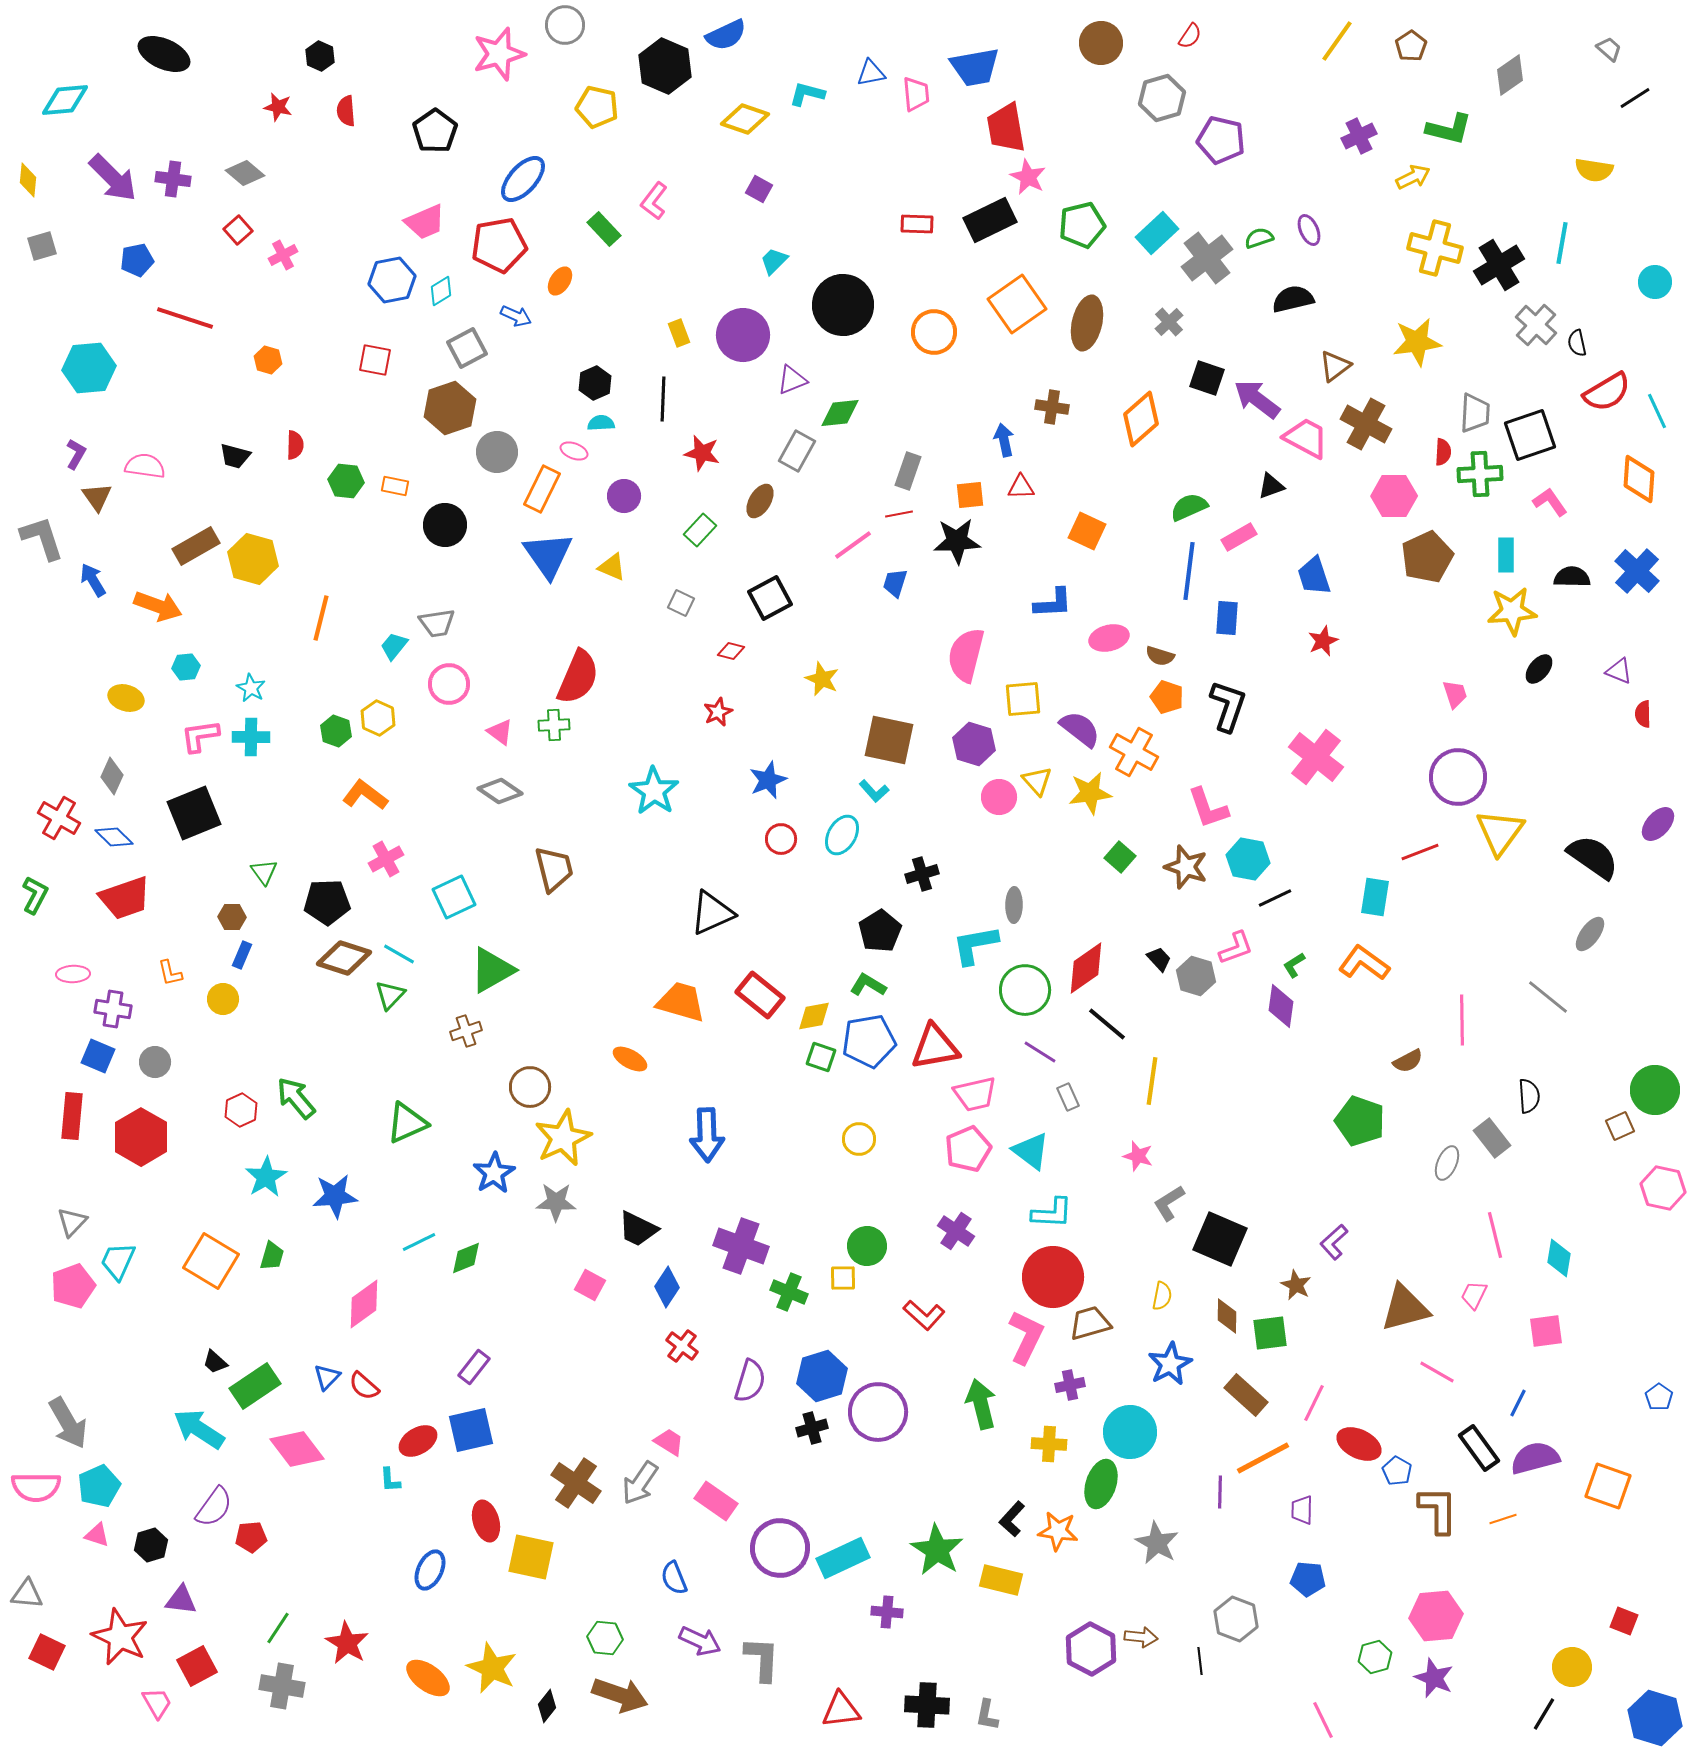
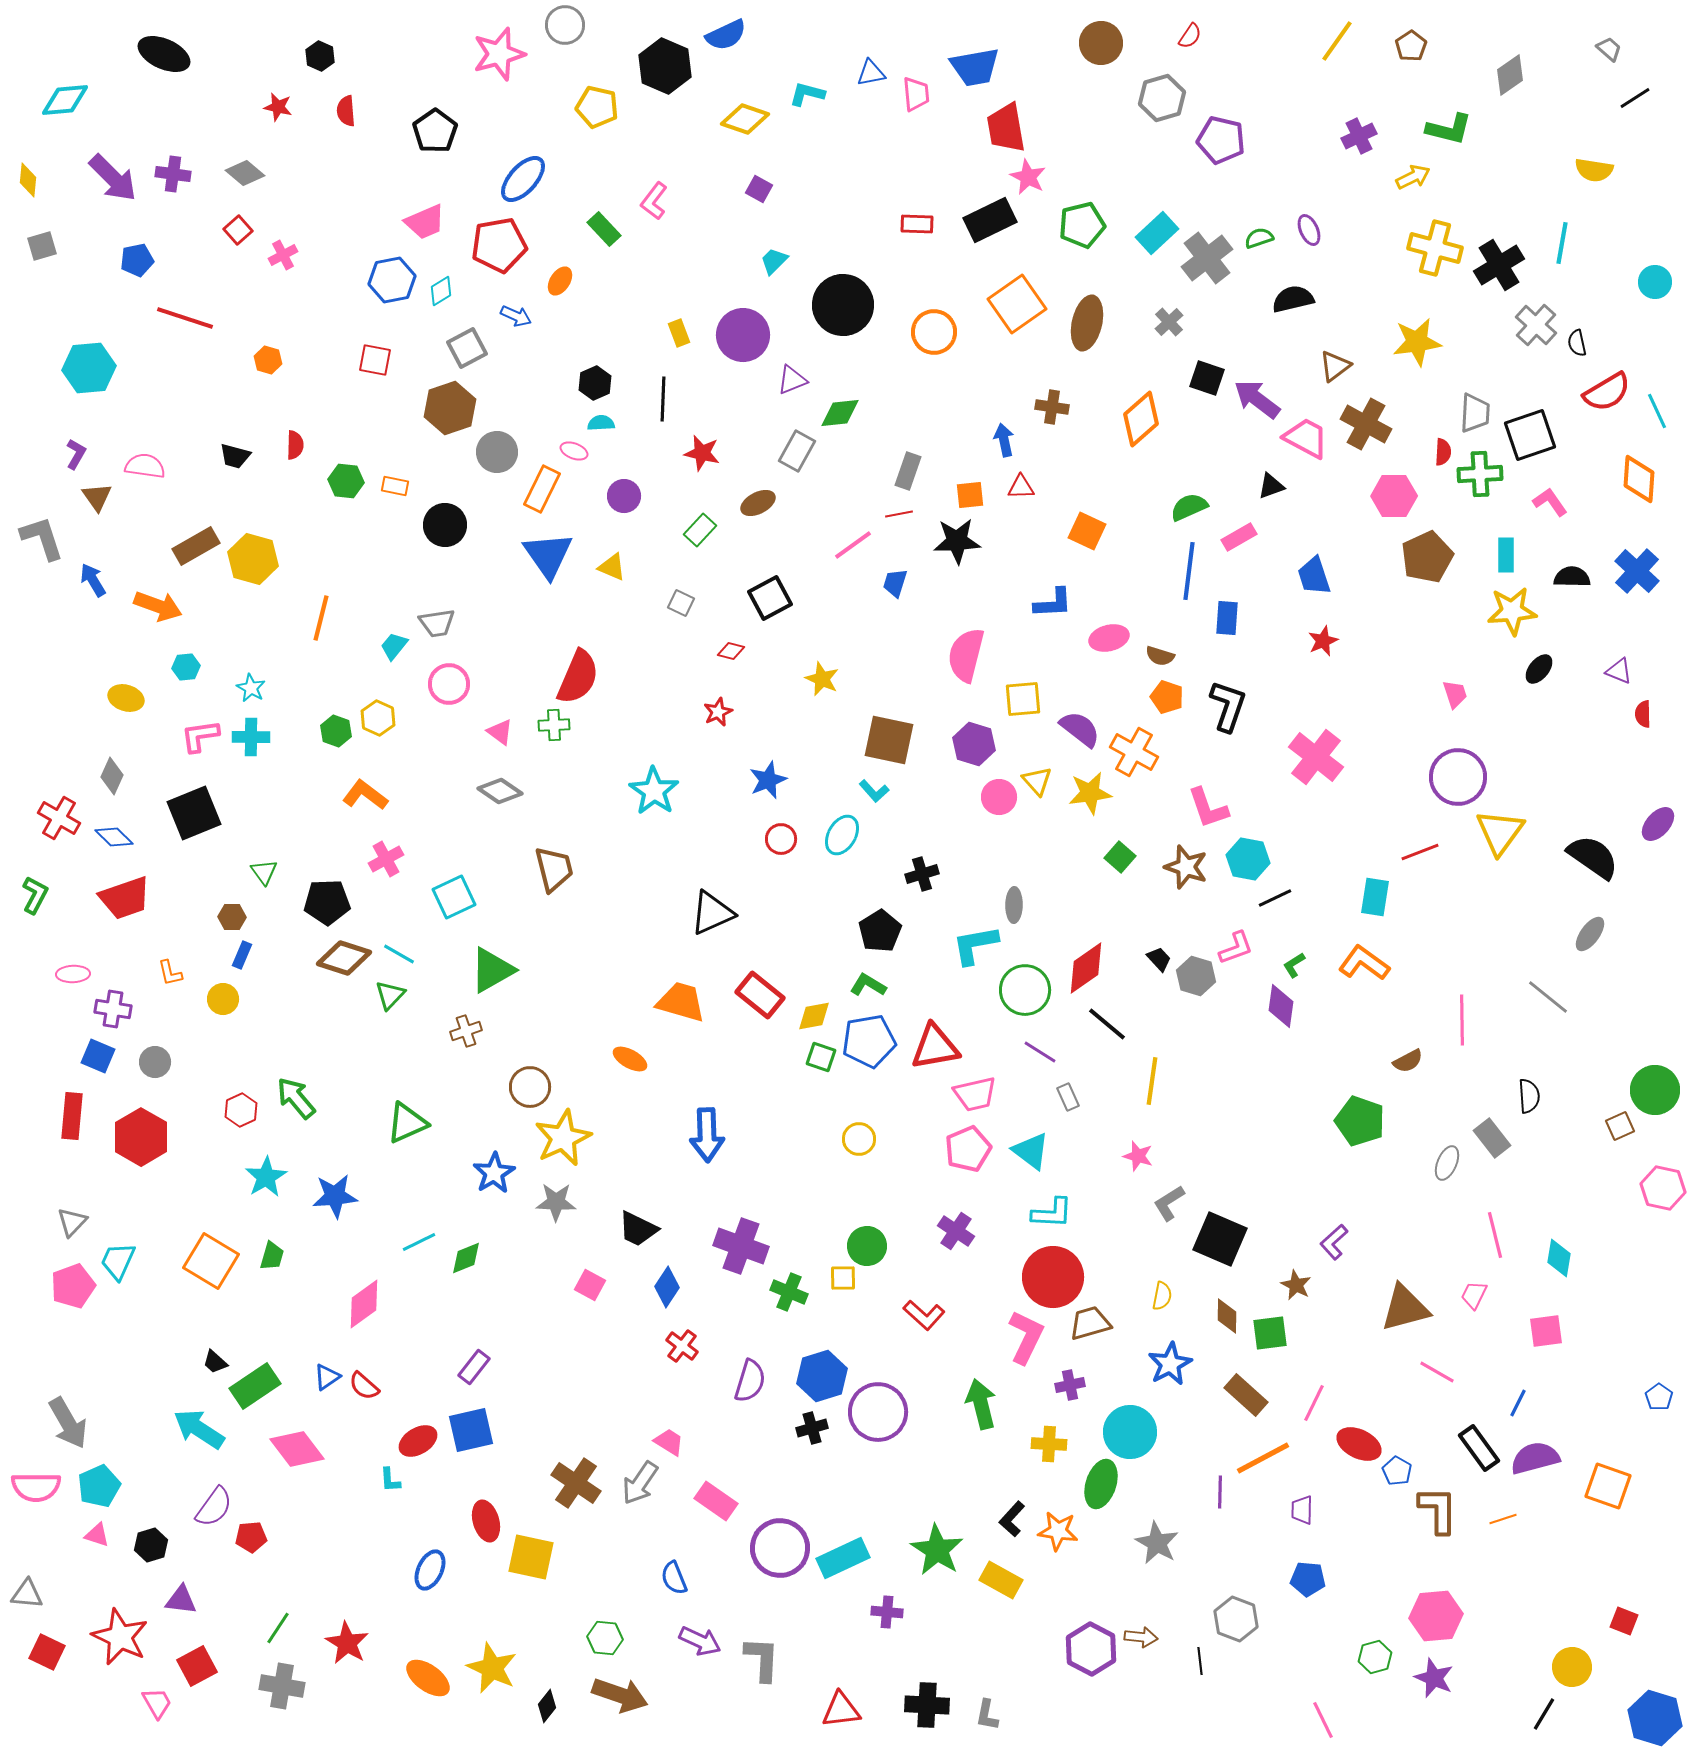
purple cross at (173, 179): moved 5 px up
brown ellipse at (760, 501): moved 2 px left, 2 px down; rotated 32 degrees clockwise
blue triangle at (327, 1377): rotated 12 degrees clockwise
yellow rectangle at (1001, 1580): rotated 15 degrees clockwise
